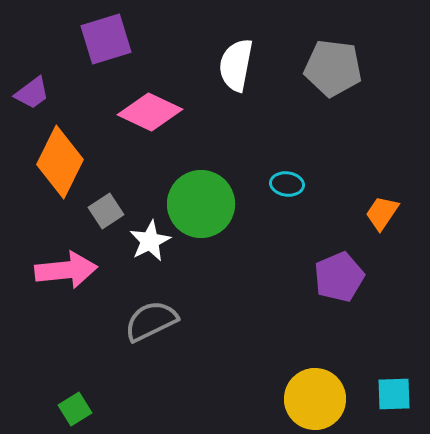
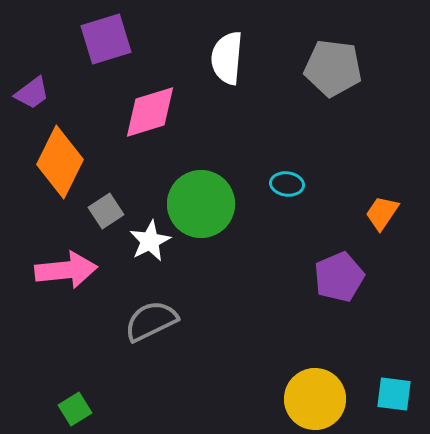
white semicircle: moved 9 px left, 7 px up; rotated 6 degrees counterclockwise
pink diamond: rotated 42 degrees counterclockwise
cyan square: rotated 9 degrees clockwise
